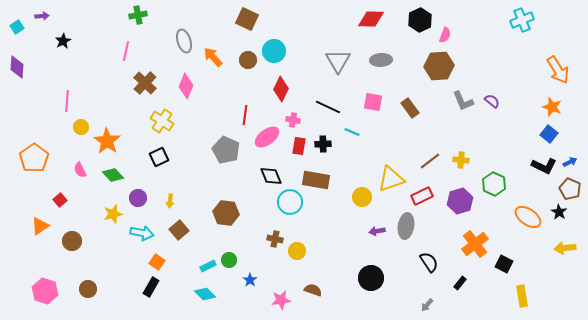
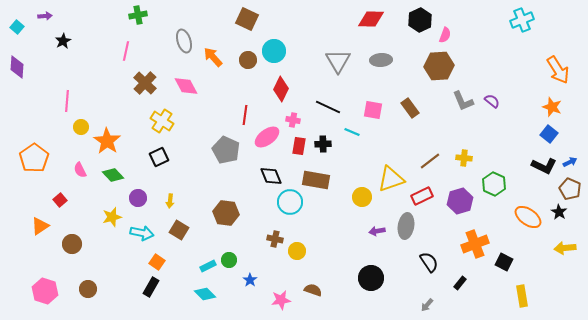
purple arrow at (42, 16): moved 3 px right
cyan square at (17, 27): rotated 16 degrees counterclockwise
pink diamond at (186, 86): rotated 50 degrees counterclockwise
pink square at (373, 102): moved 8 px down
yellow cross at (461, 160): moved 3 px right, 2 px up
yellow star at (113, 214): moved 1 px left, 3 px down
brown square at (179, 230): rotated 18 degrees counterclockwise
brown circle at (72, 241): moved 3 px down
orange cross at (475, 244): rotated 16 degrees clockwise
black square at (504, 264): moved 2 px up
